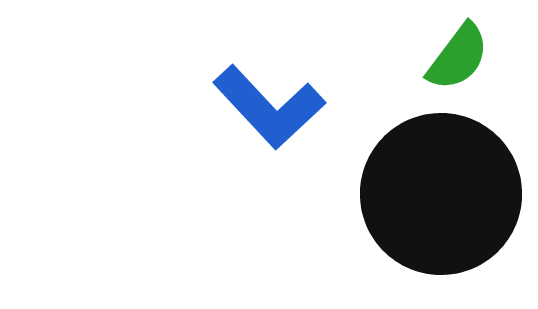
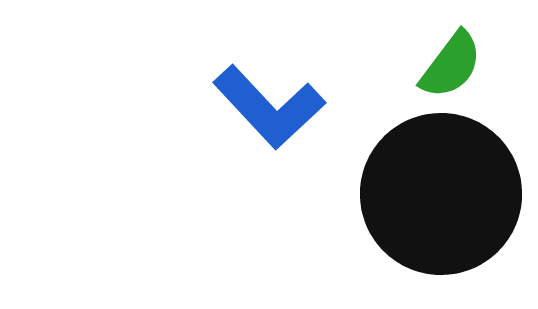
green semicircle: moved 7 px left, 8 px down
